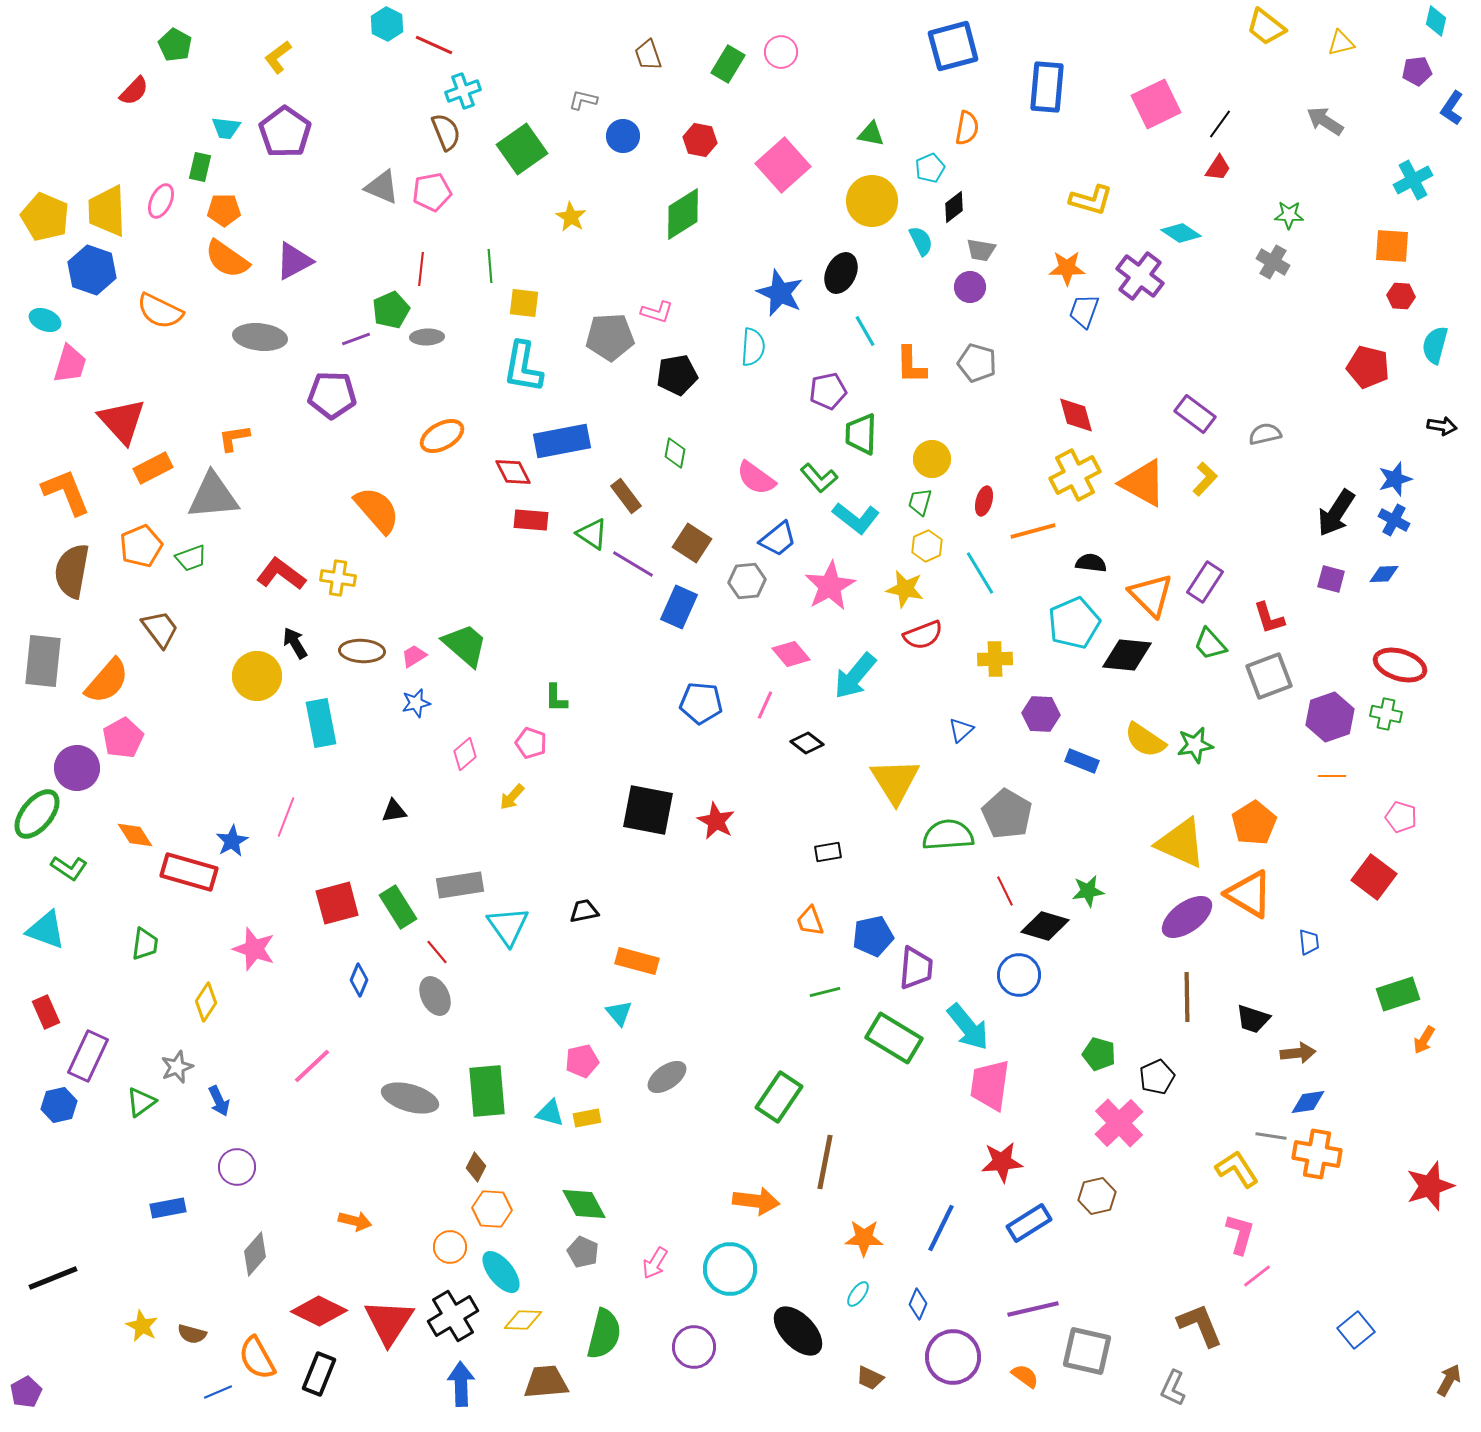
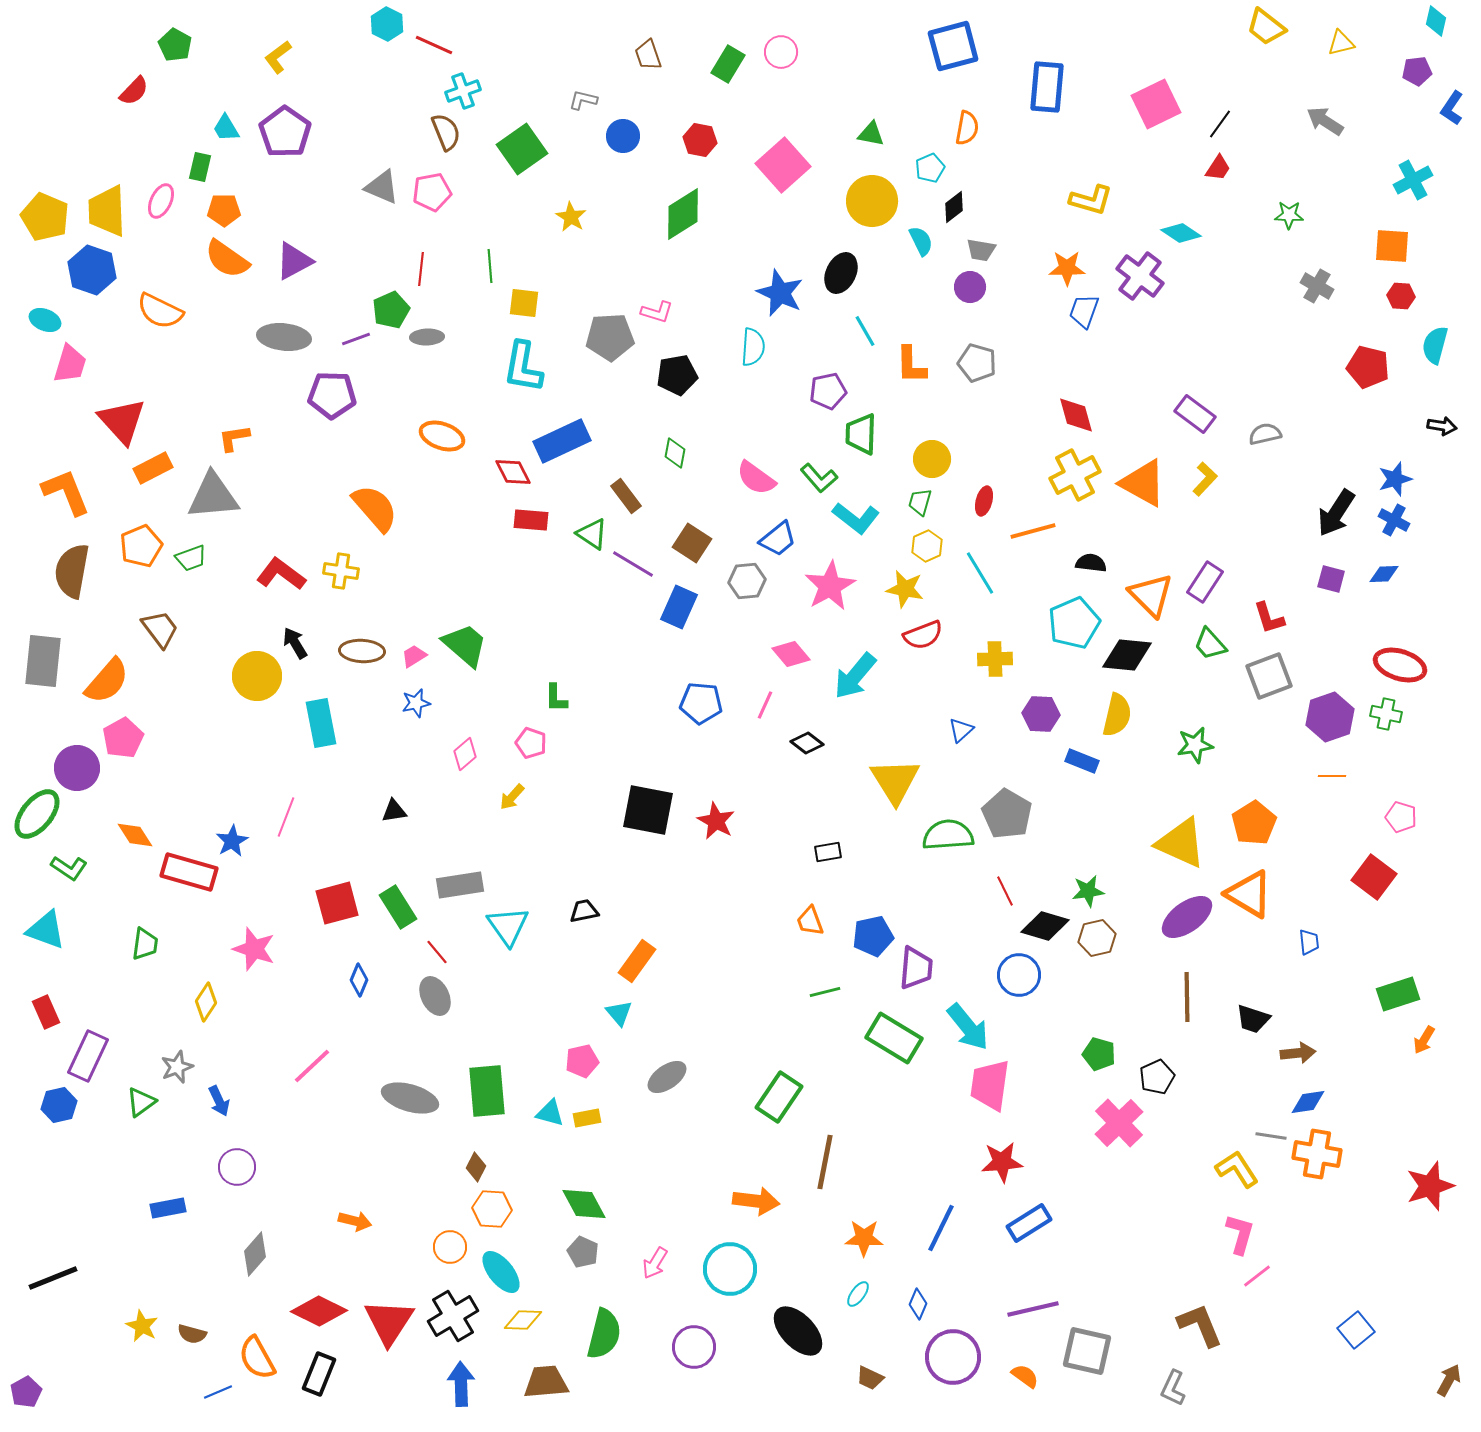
cyan trapezoid at (226, 128): rotated 52 degrees clockwise
gray cross at (1273, 262): moved 44 px right, 24 px down
gray ellipse at (260, 337): moved 24 px right
orange ellipse at (442, 436): rotated 48 degrees clockwise
blue rectangle at (562, 441): rotated 14 degrees counterclockwise
orange semicircle at (377, 510): moved 2 px left, 2 px up
yellow cross at (338, 578): moved 3 px right, 7 px up
yellow semicircle at (1145, 740): moved 28 px left, 25 px up; rotated 111 degrees counterclockwise
orange rectangle at (637, 961): rotated 69 degrees counterclockwise
brown hexagon at (1097, 1196): moved 258 px up
